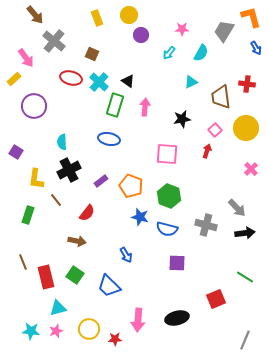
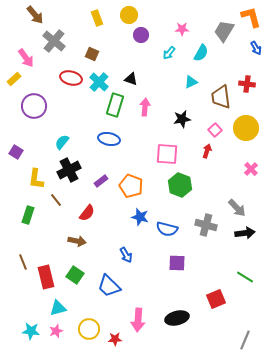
black triangle at (128, 81): moved 3 px right, 2 px up; rotated 16 degrees counterclockwise
cyan semicircle at (62, 142): rotated 42 degrees clockwise
green hexagon at (169, 196): moved 11 px right, 11 px up
